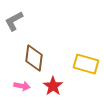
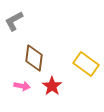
yellow rectangle: rotated 20 degrees clockwise
red star: moved 1 px left
